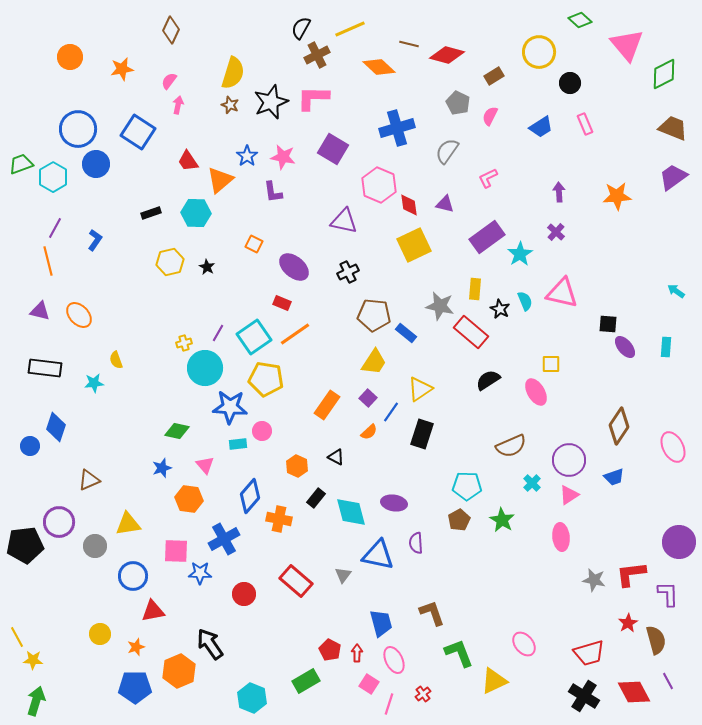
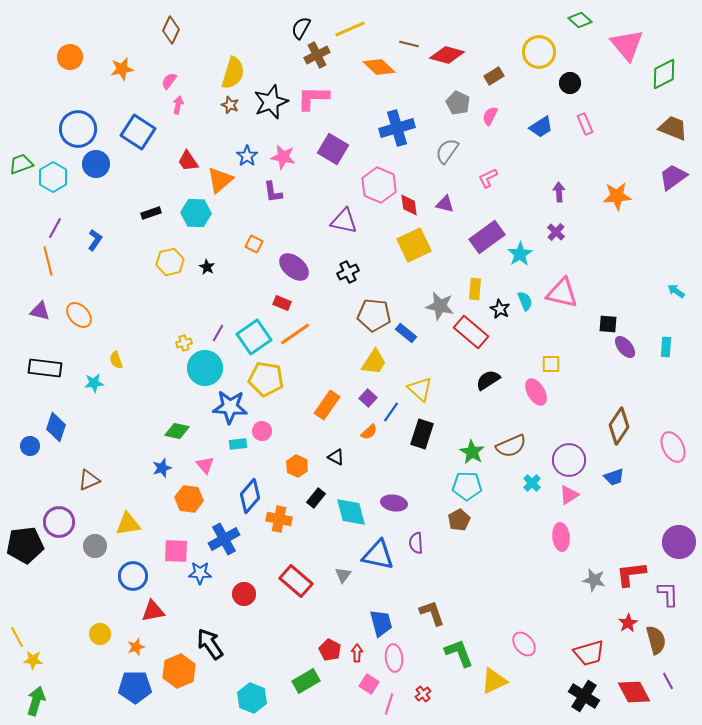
yellow triangle at (420, 389): rotated 44 degrees counterclockwise
green star at (502, 520): moved 30 px left, 68 px up
pink ellipse at (394, 660): moved 2 px up; rotated 20 degrees clockwise
